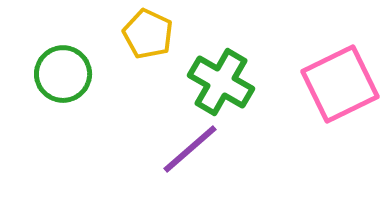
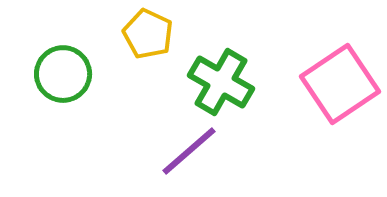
pink square: rotated 8 degrees counterclockwise
purple line: moved 1 px left, 2 px down
